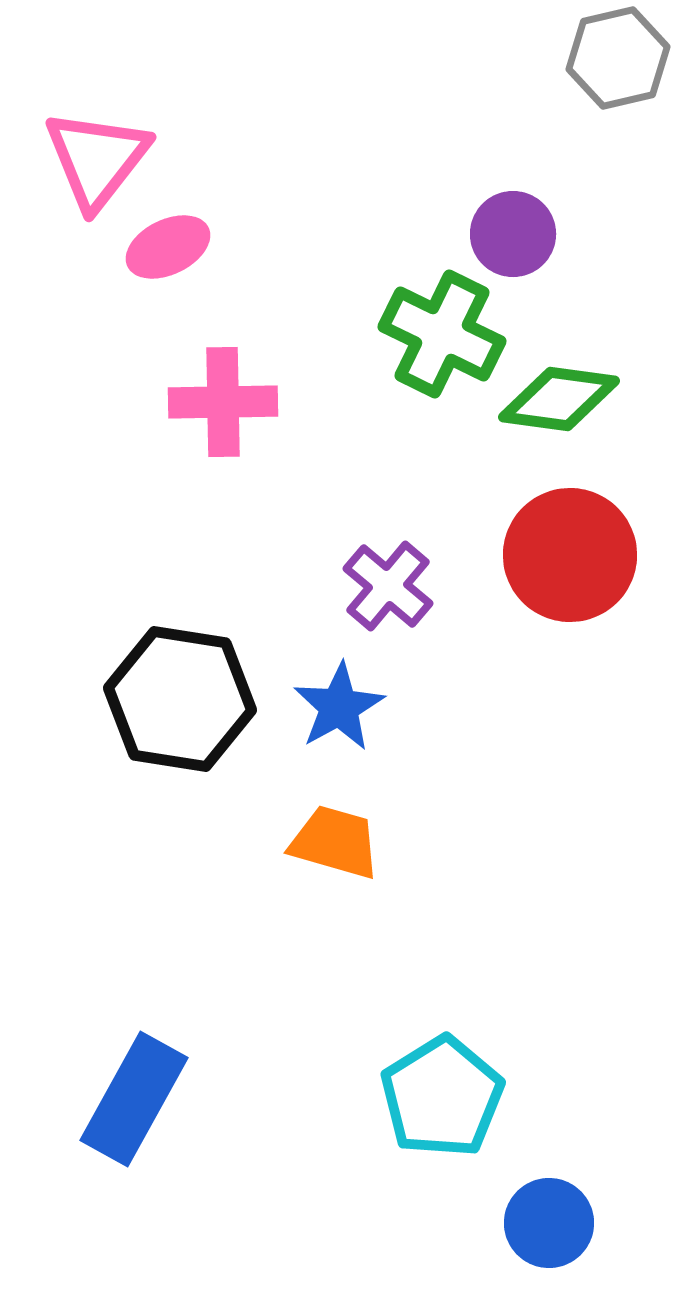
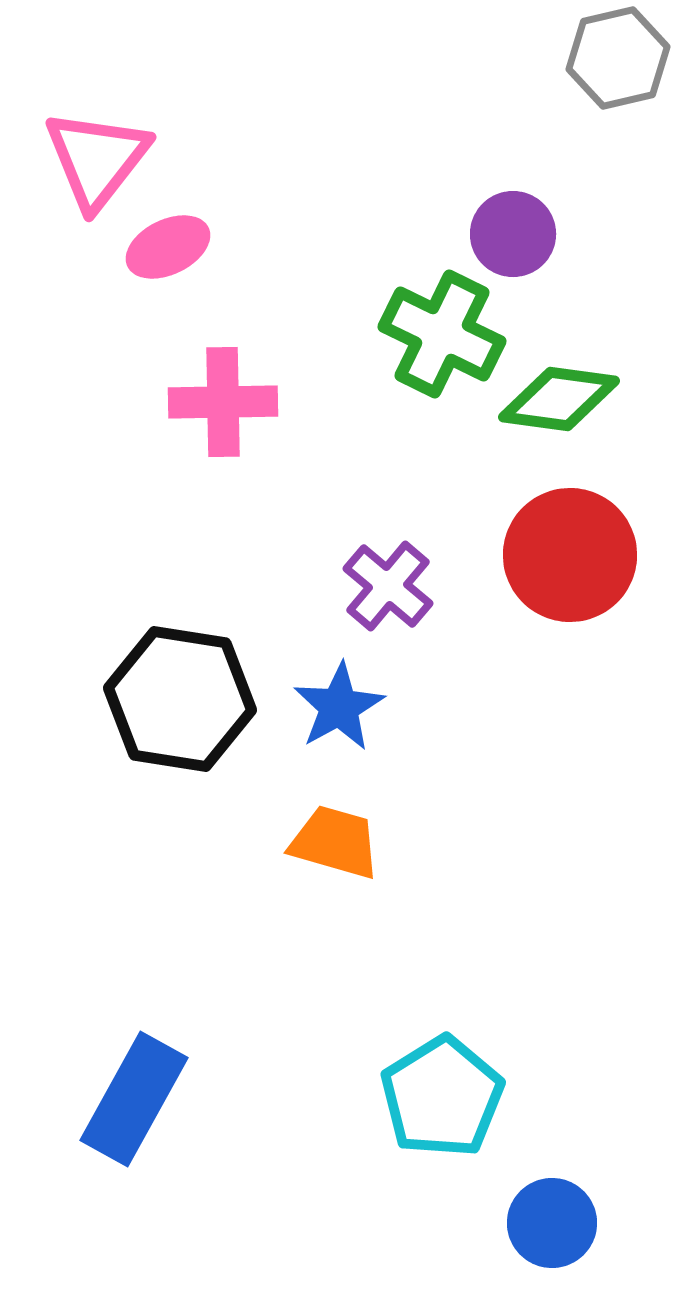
blue circle: moved 3 px right
